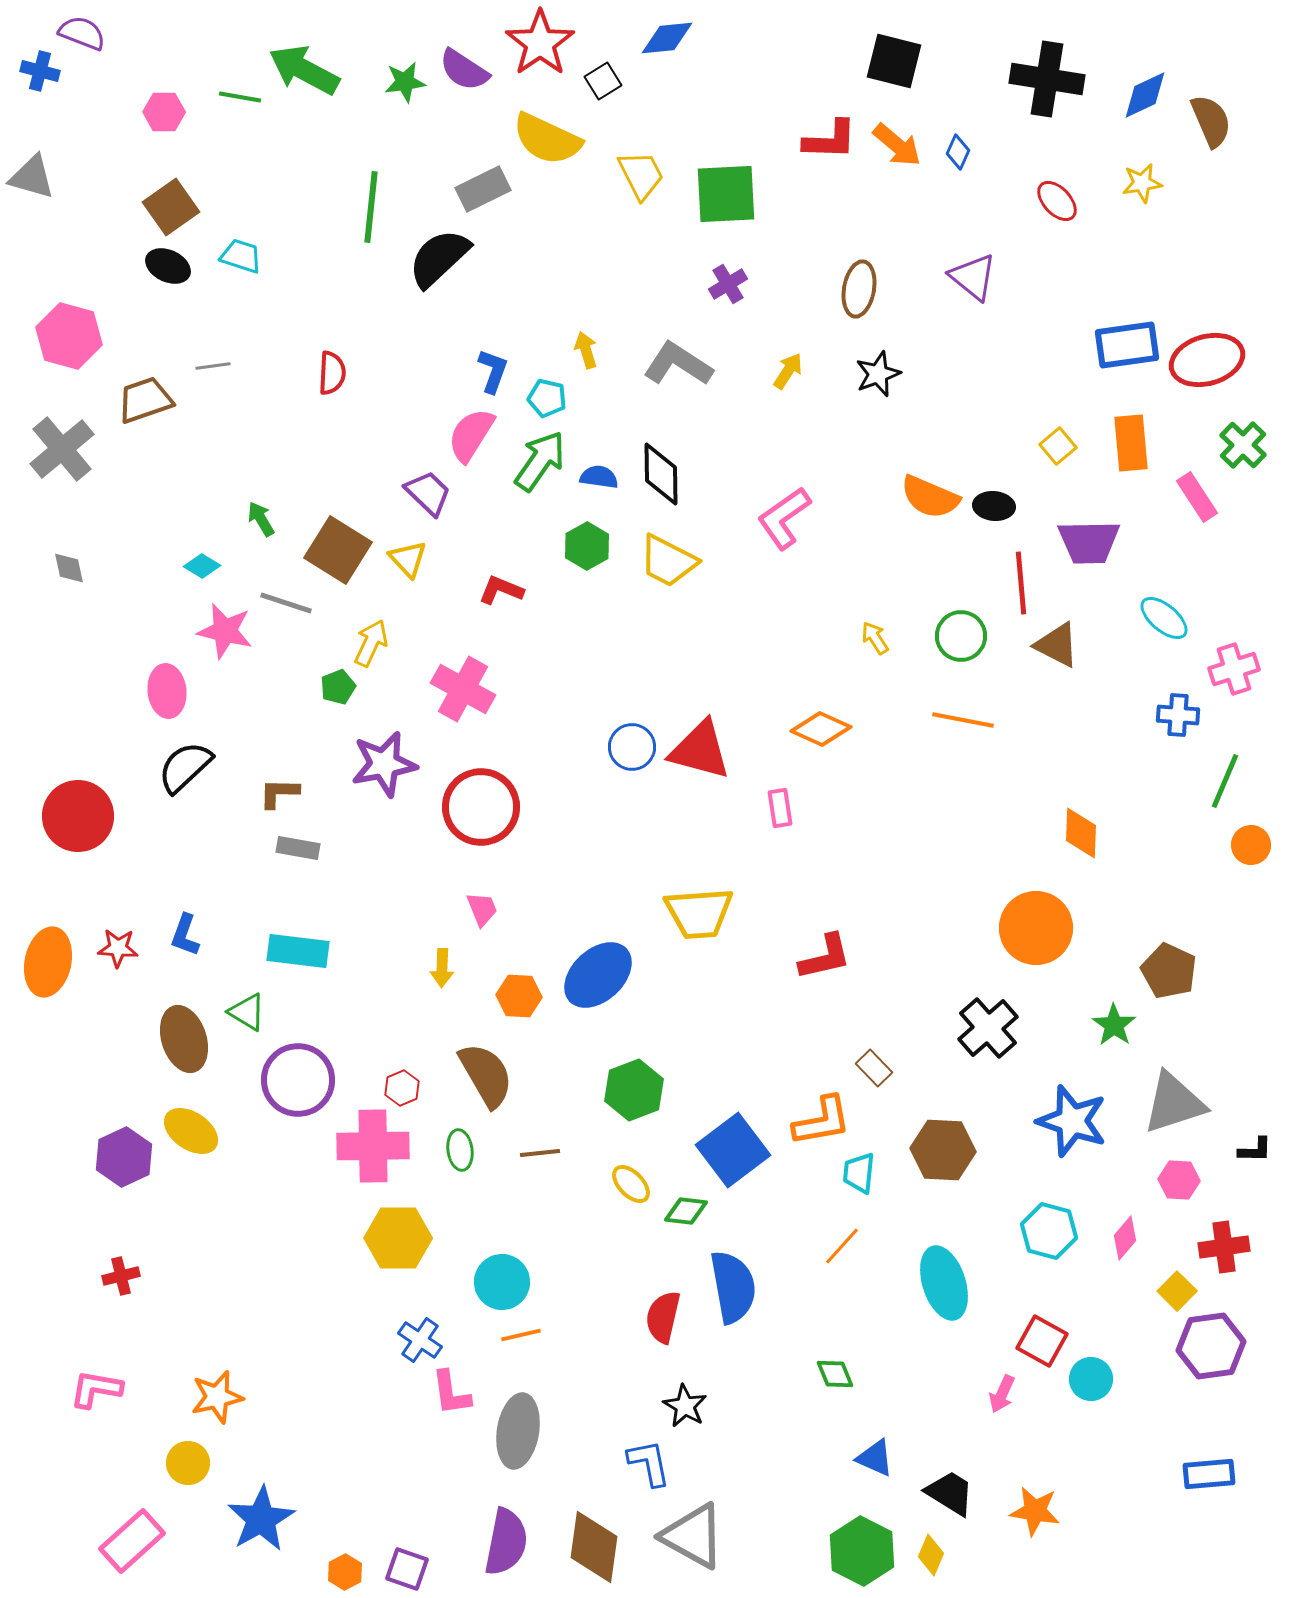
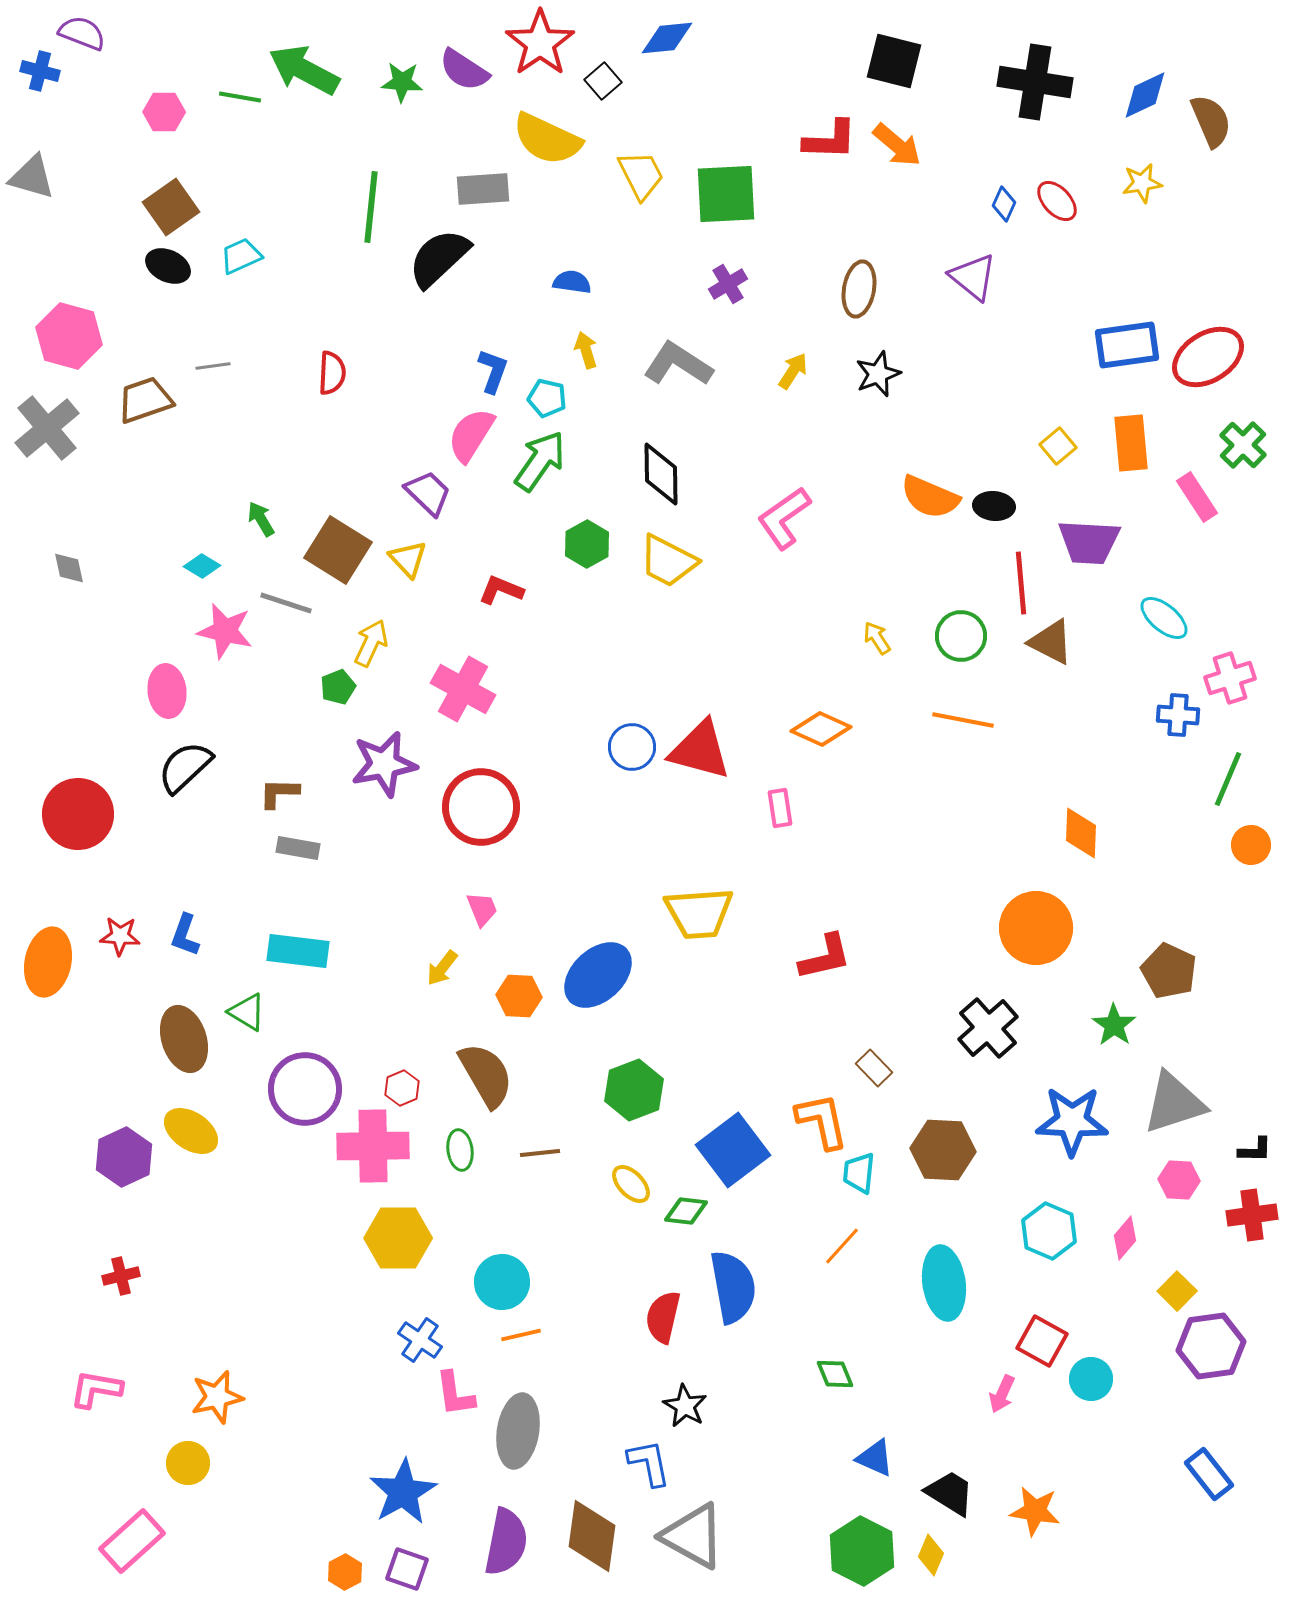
black cross at (1047, 79): moved 12 px left, 3 px down
black square at (603, 81): rotated 9 degrees counterclockwise
green star at (405, 82): moved 3 px left; rotated 12 degrees clockwise
blue diamond at (958, 152): moved 46 px right, 52 px down
gray rectangle at (483, 189): rotated 22 degrees clockwise
cyan trapezoid at (241, 256): rotated 42 degrees counterclockwise
red ellipse at (1207, 360): moved 1 px right, 3 px up; rotated 16 degrees counterclockwise
yellow arrow at (788, 371): moved 5 px right
gray cross at (62, 449): moved 15 px left, 21 px up
blue semicircle at (599, 477): moved 27 px left, 195 px up
purple trapezoid at (1089, 542): rotated 4 degrees clockwise
green hexagon at (587, 546): moved 2 px up
yellow arrow at (875, 638): moved 2 px right
brown triangle at (1057, 645): moved 6 px left, 3 px up
pink cross at (1234, 669): moved 4 px left, 9 px down
green line at (1225, 781): moved 3 px right, 2 px up
red circle at (78, 816): moved 2 px up
red star at (118, 948): moved 2 px right, 12 px up
yellow arrow at (442, 968): rotated 36 degrees clockwise
purple circle at (298, 1080): moved 7 px right, 9 px down
orange L-shape at (822, 1121): rotated 92 degrees counterclockwise
blue star at (1072, 1121): rotated 16 degrees counterclockwise
cyan hexagon at (1049, 1231): rotated 8 degrees clockwise
red cross at (1224, 1247): moved 28 px right, 32 px up
cyan ellipse at (944, 1283): rotated 10 degrees clockwise
pink L-shape at (451, 1393): moved 4 px right, 1 px down
blue rectangle at (1209, 1474): rotated 57 degrees clockwise
blue star at (261, 1519): moved 142 px right, 27 px up
brown diamond at (594, 1547): moved 2 px left, 11 px up
